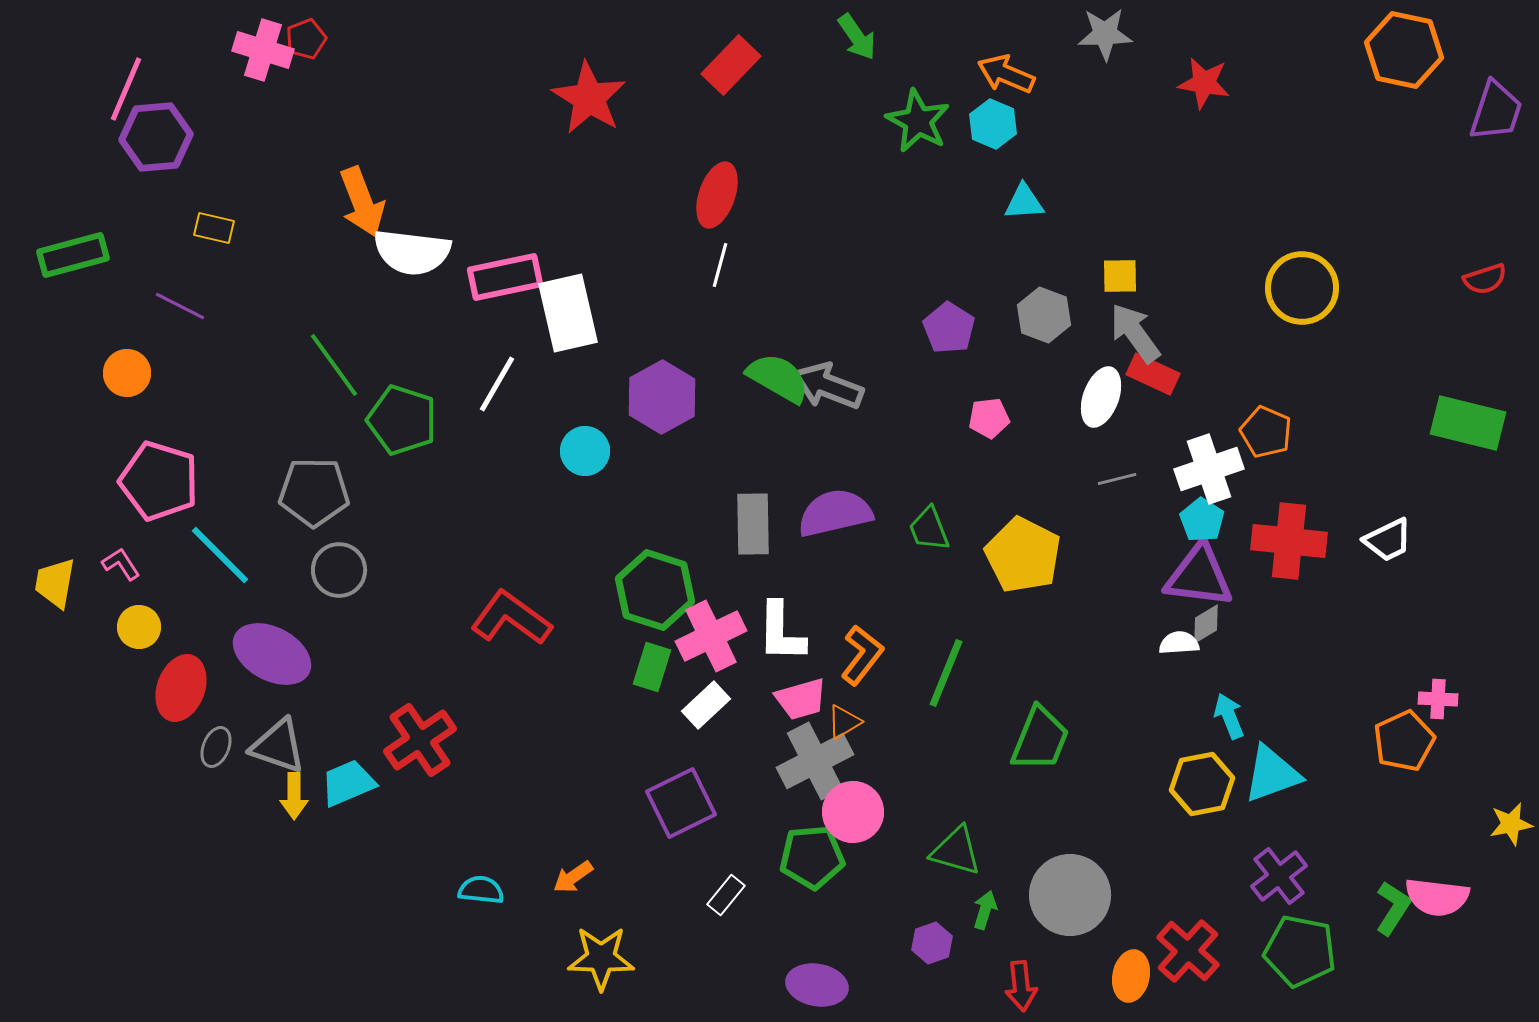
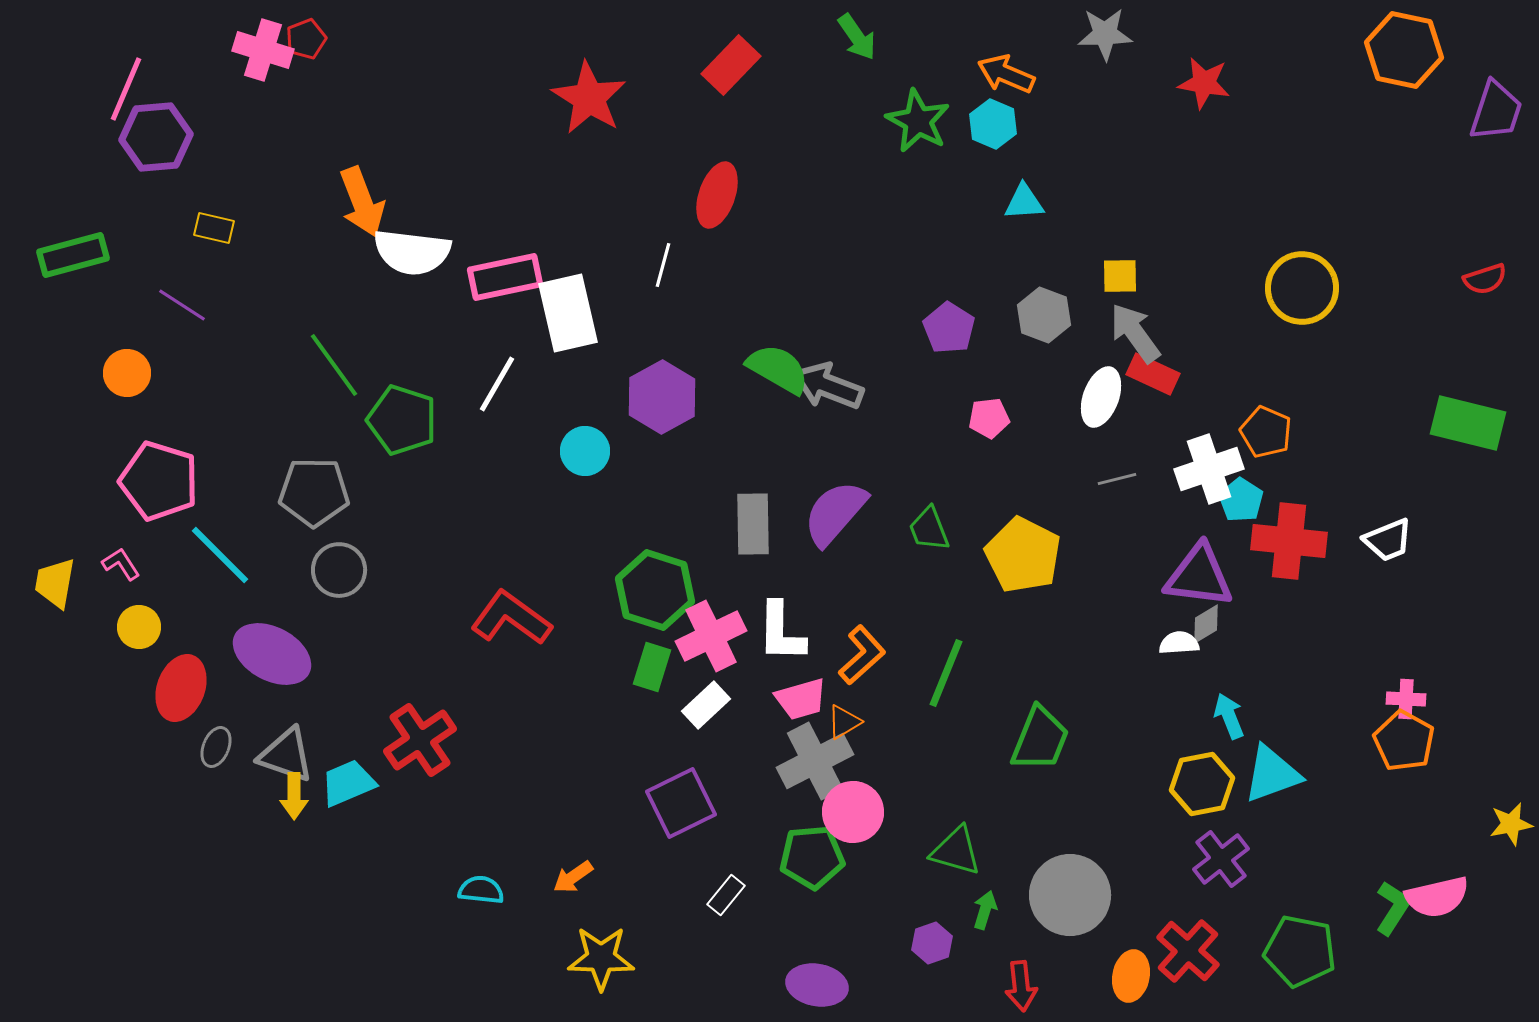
white line at (720, 265): moved 57 px left
purple line at (180, 306): moved 2 px right, 1 px up; rotated 6 degrees clockwise
green semicircle at (778, 378): moved 9 px up
purple semicircle at (835, 513): rotated 36 degrees counterclockwise
cyan pentagon at (1202, 520): moved 39 px right, 20 px up
white trapezoid at (1388, 540): rotated 4 degrees clockwise
orange L-shape at (862, 655): rotated 10 degrees clockwise
pink cross at (1438, 699): moved 32 px left
orange pentagon at (1404, 741): rotated 18 degrees counterclockwise
gray triangle at (278, 746): moved 8 px right, 9 px down
purple cross at (1279, 876): moved 58 px left, 17 px up
pink semicircle at (1437, 897): rotated 20 degrees counterclockwise
